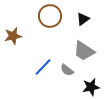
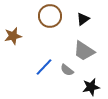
blue line: moved 1 px right
